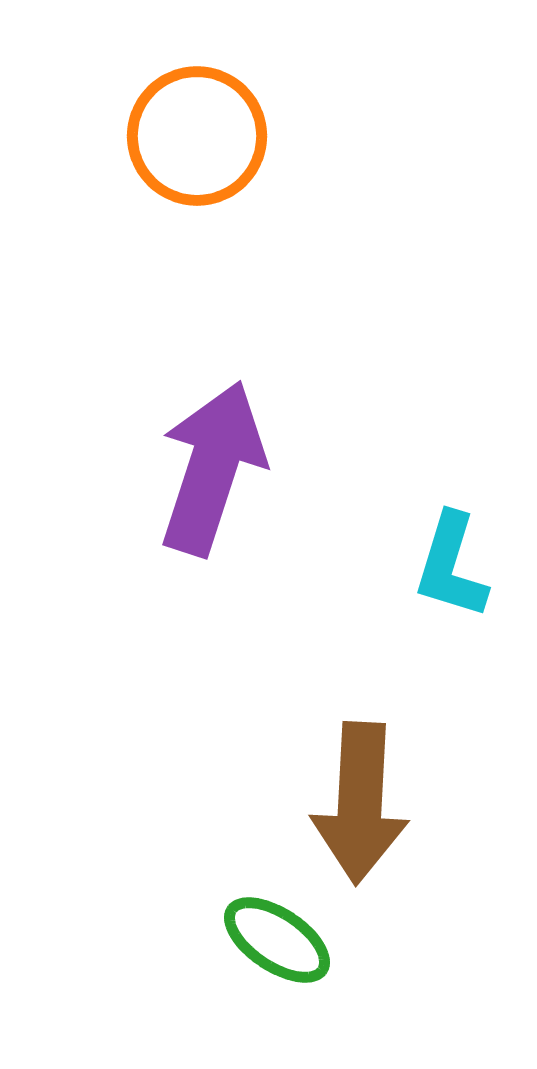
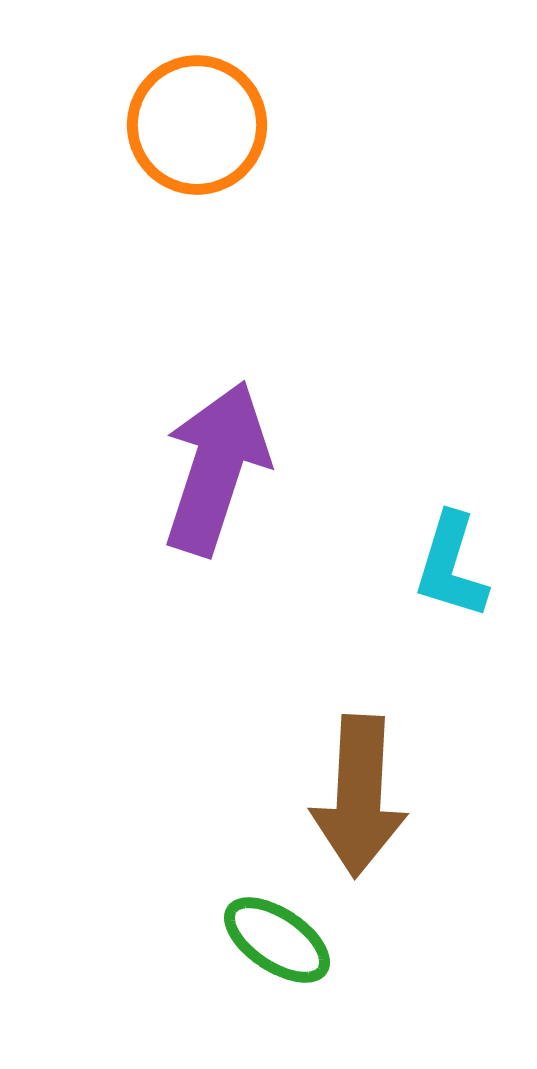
orange circle: moved 11 px up
purple arrow: moved 4 px right
brown arrow: moved 1 px left, 7 px up
